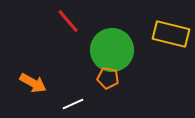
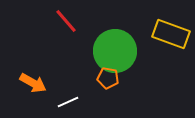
red line: moved 2 px left
yellow rectangle: rotated 6 degrees clockwise
green circle: moved 3 px right, 1 px down
white line: moved 5 px left, 2 px up
